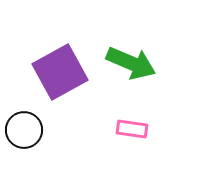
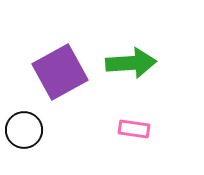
green arrow: rotated 27 degrees counterclockwise
pink rectangle: moved 2 px right
